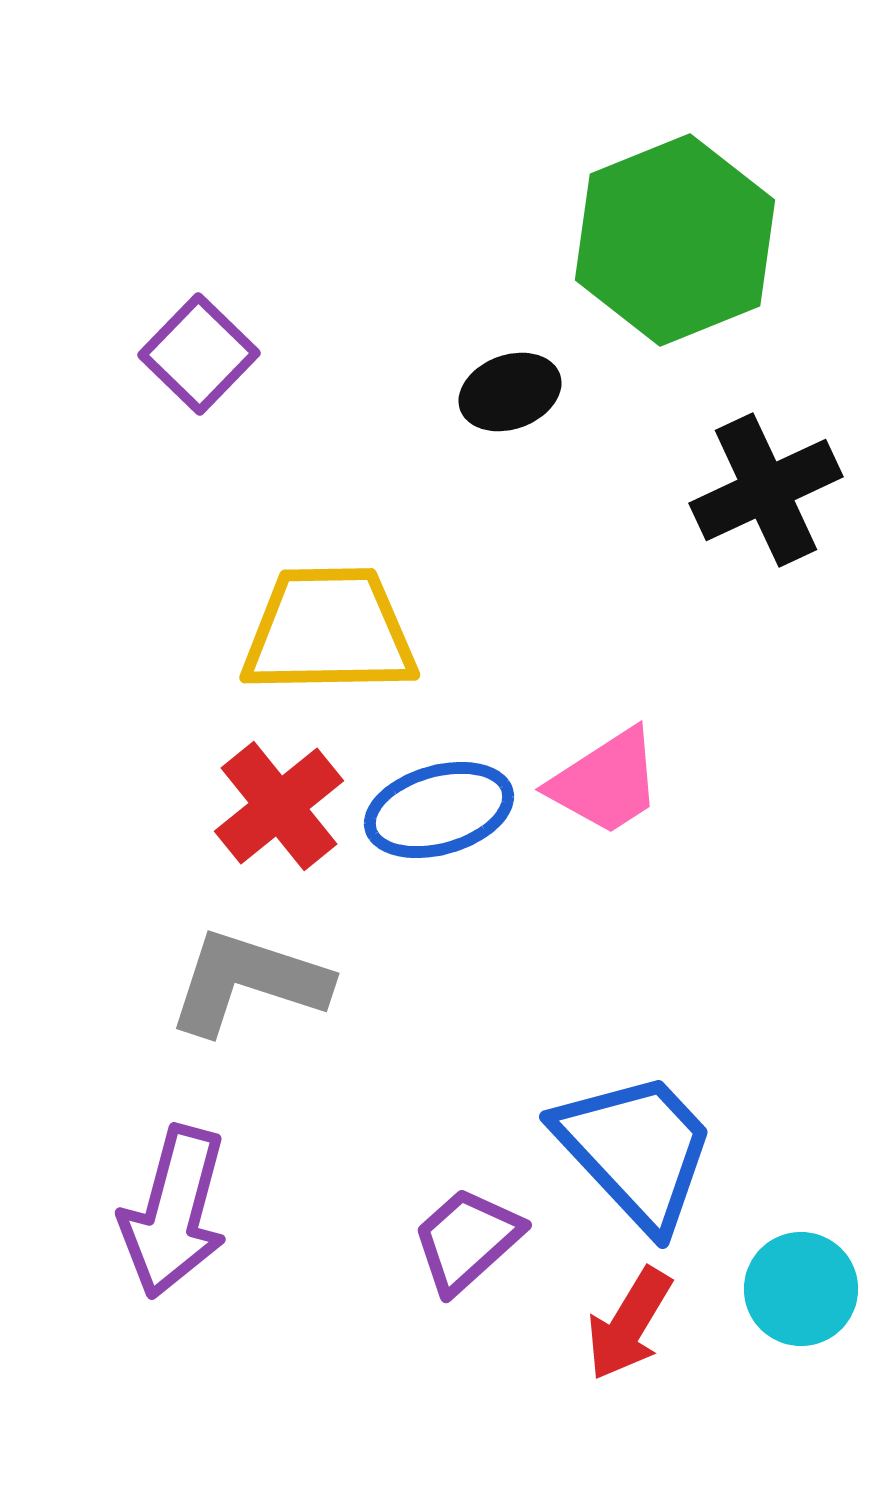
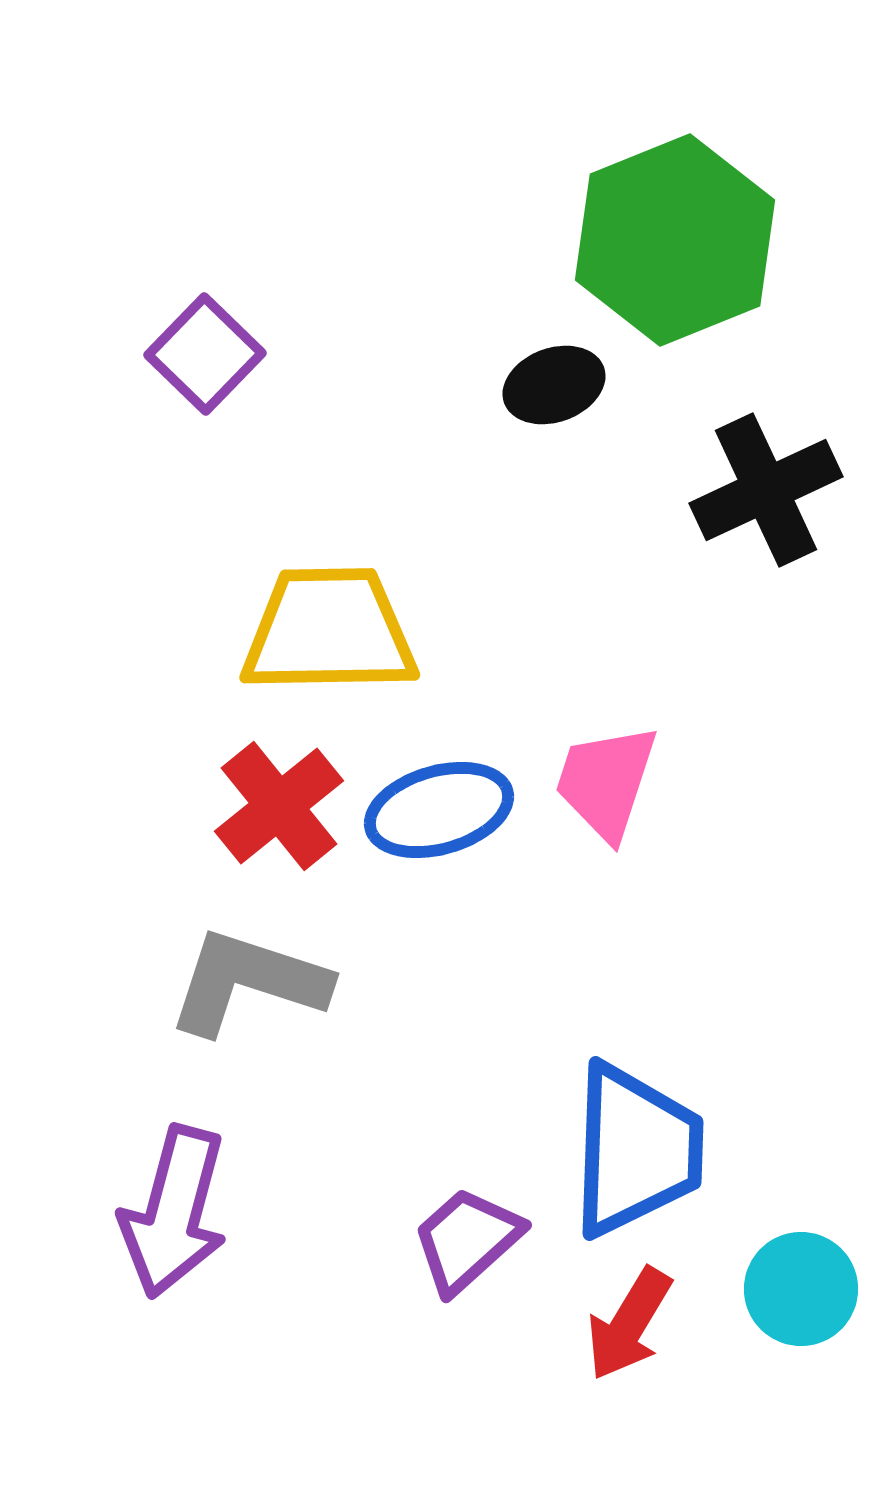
purple square: moved 6 px right
black ellipse: moved 44 px right, 7 px up
pink trapezoid: rotated 141 degrees clockwise
blue trapezoid: rotated 45 degrees clockwise
